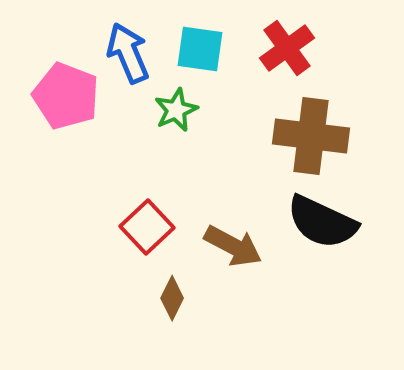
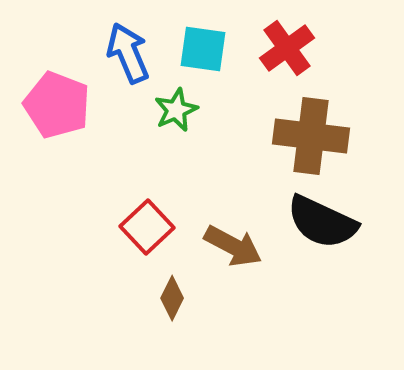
cyan square: moved 3 px right
pink pentagon: moved 9 px left, 9 px down
